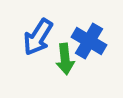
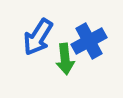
blue cross: rotated 32 degrees clockwise
